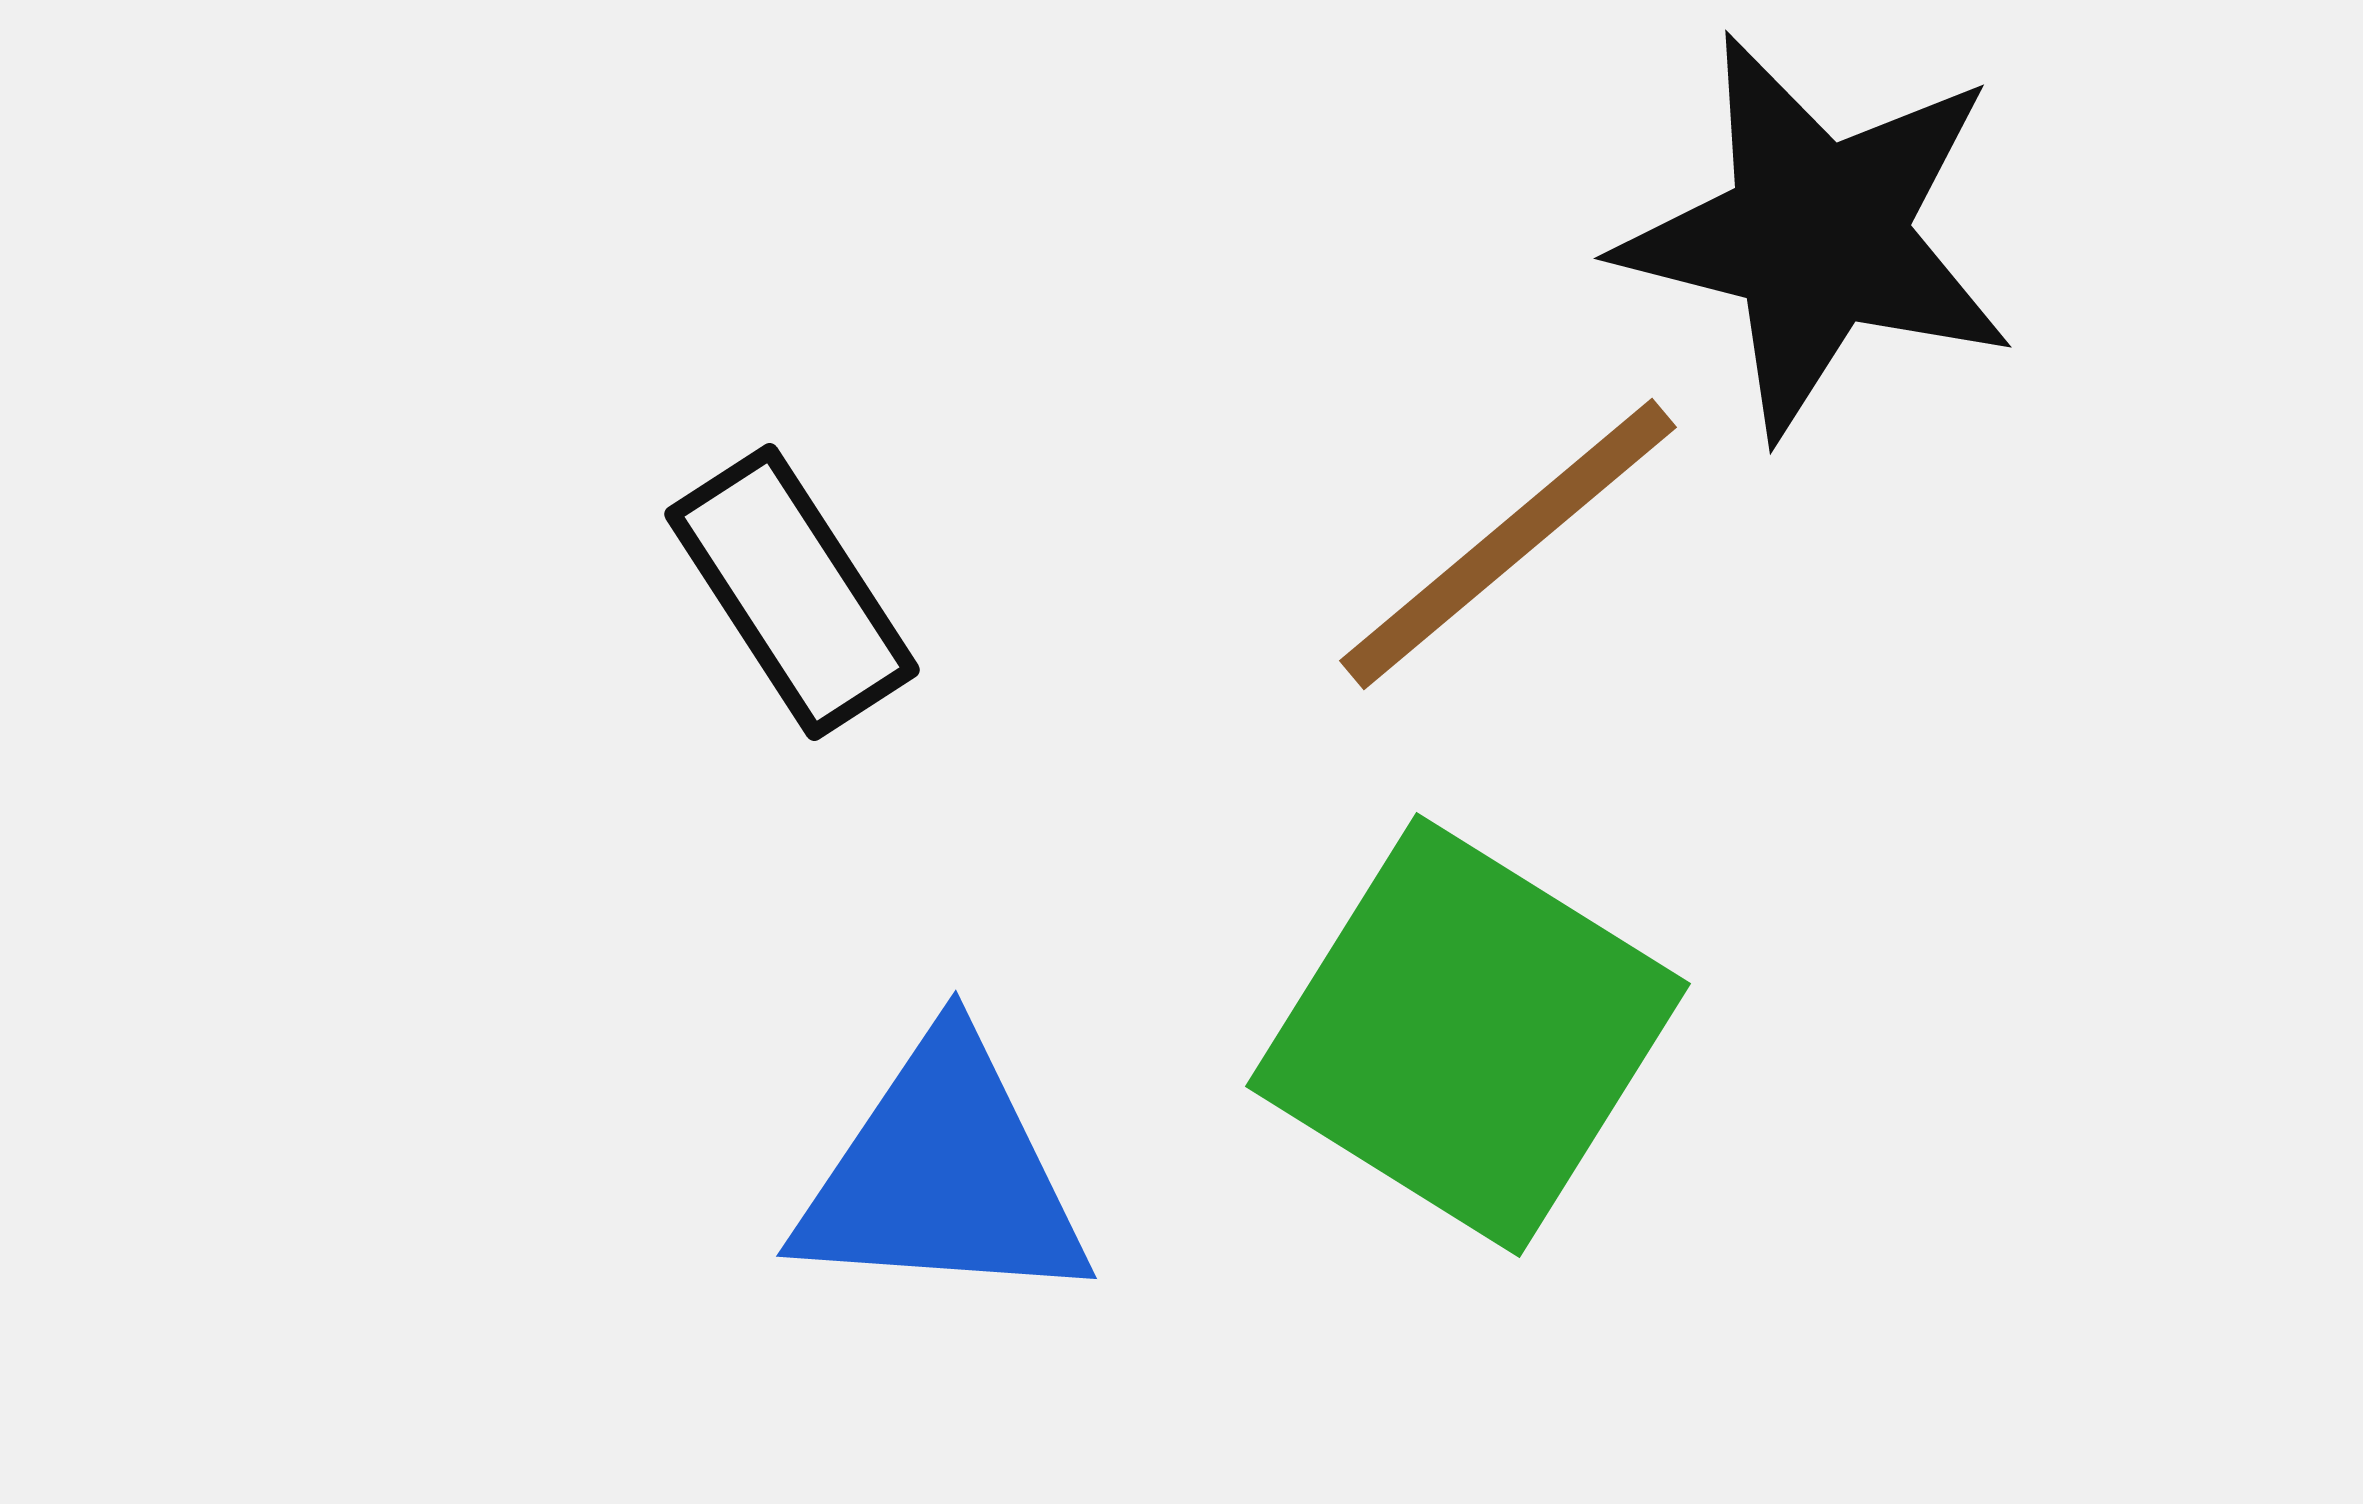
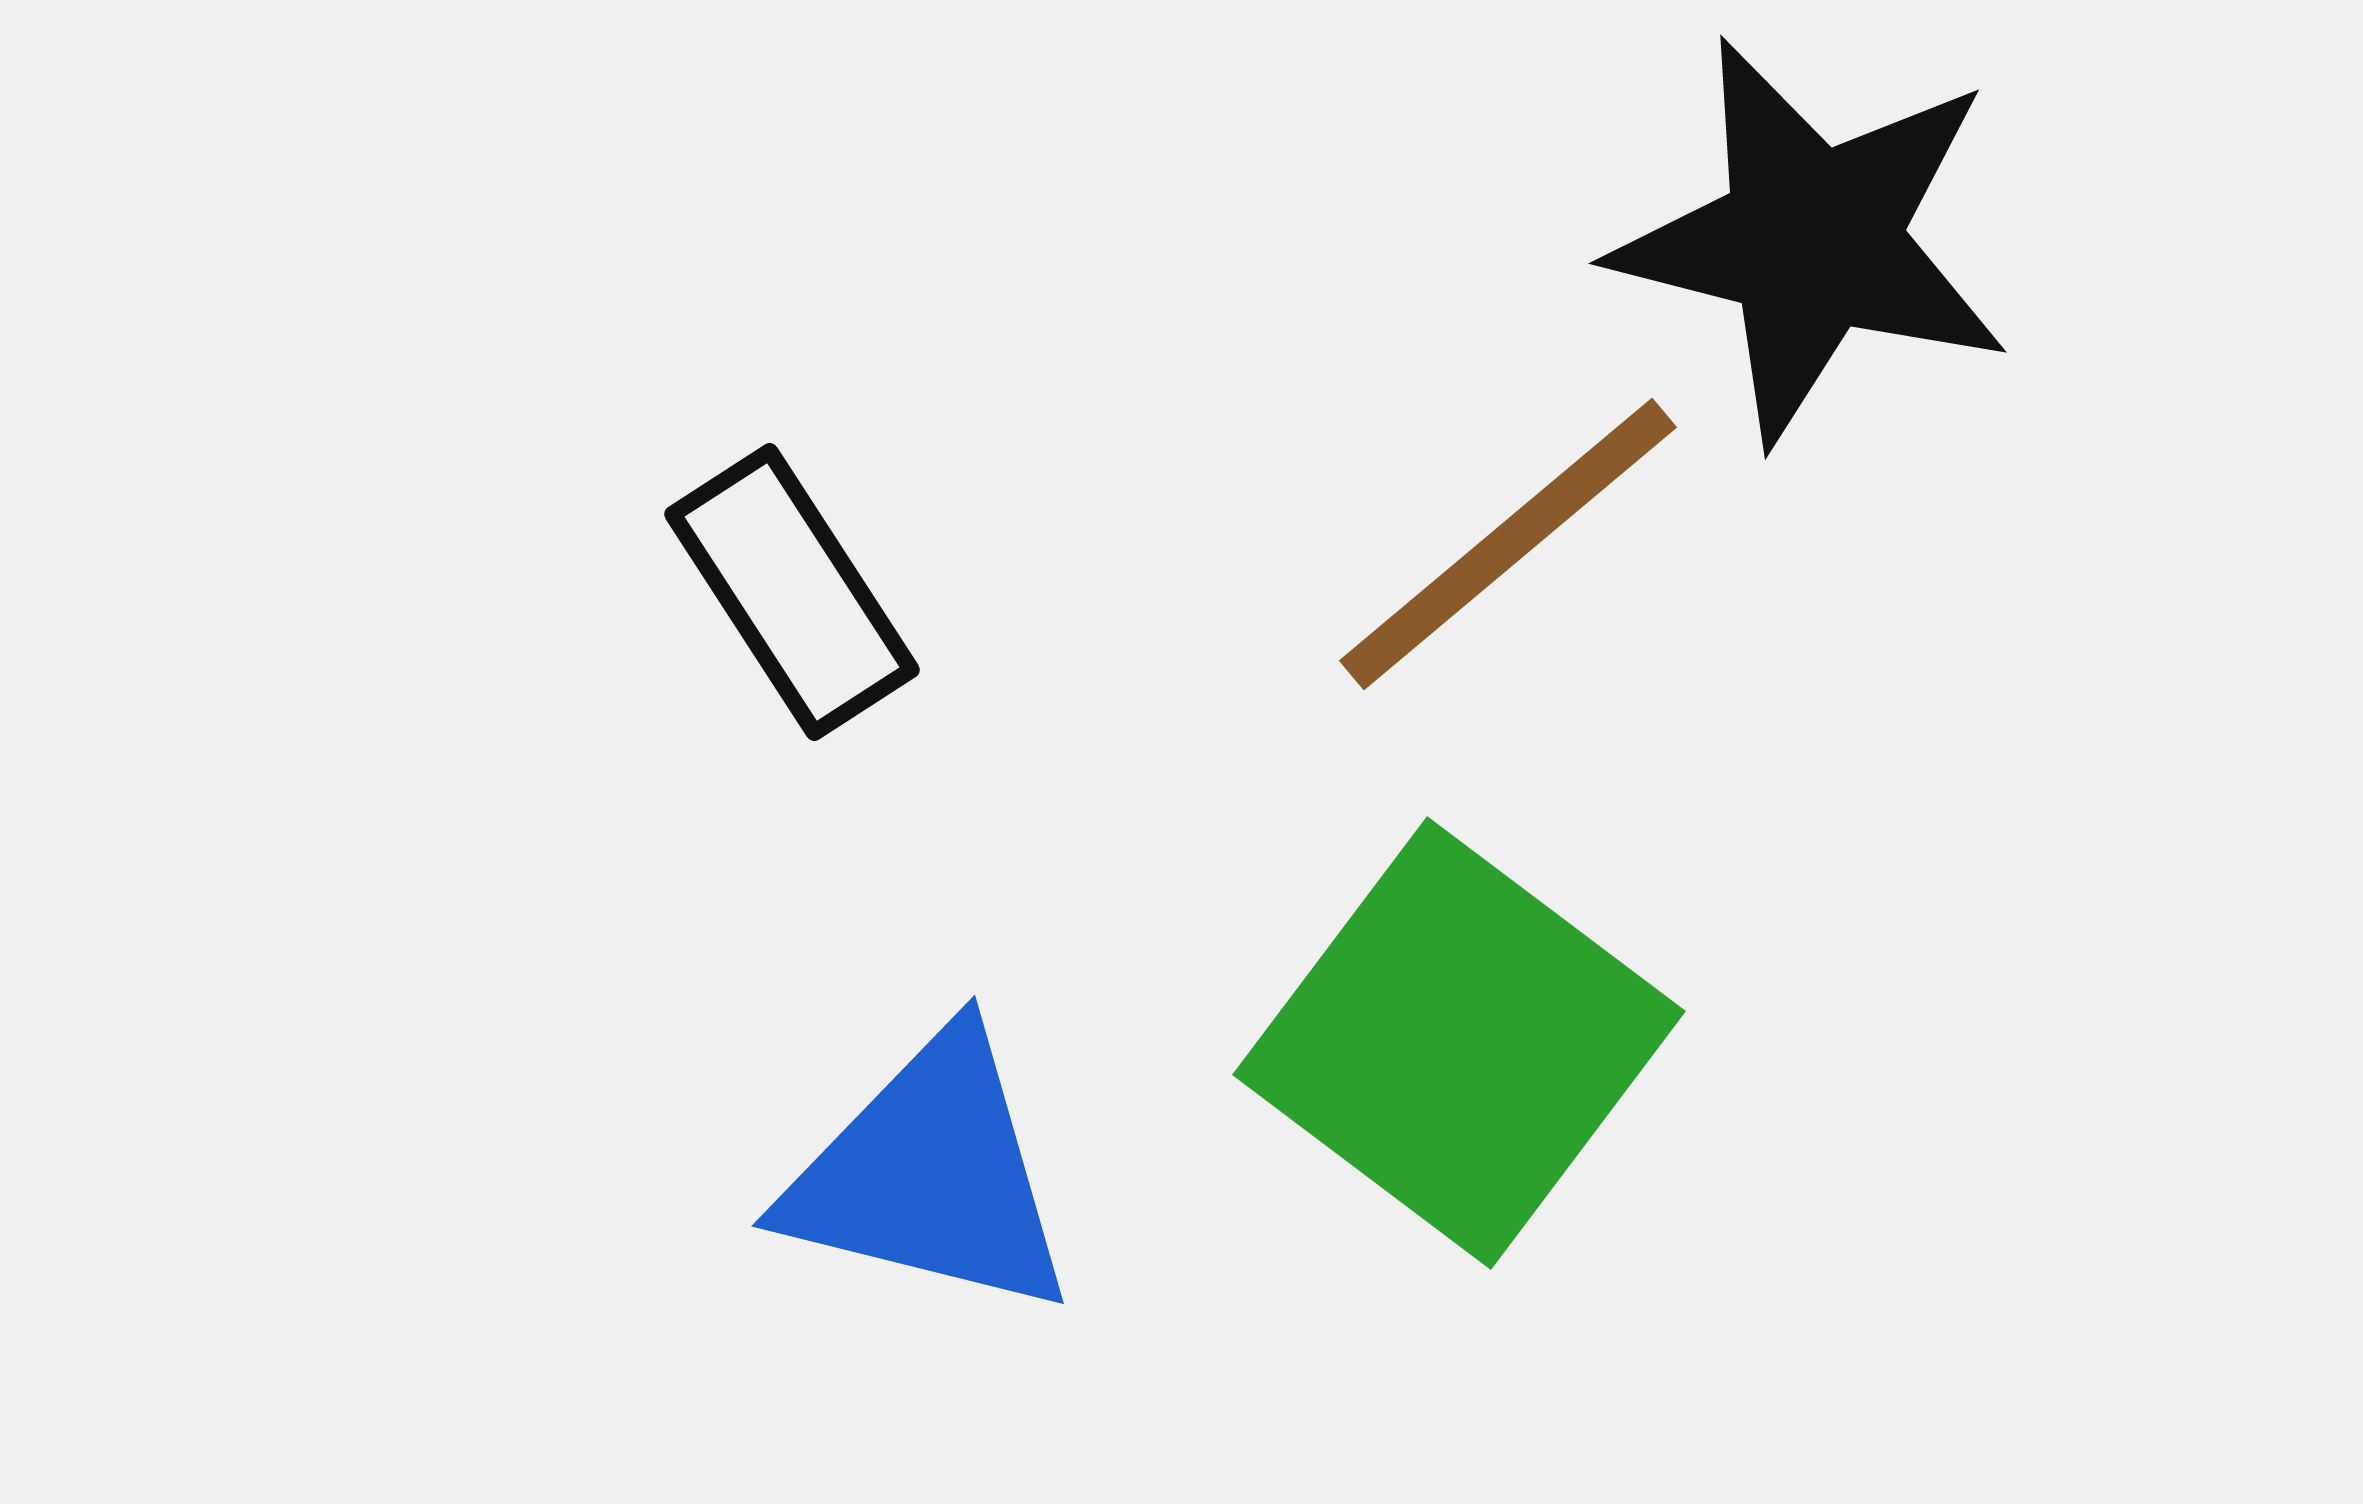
black star: moved 5 px left, 5 px down
green square: moved 9 px left, 8 px down; rotated 5 degrees clockwise
blue triangle: moved 13 px left; rotated 10 degrees clockwise
